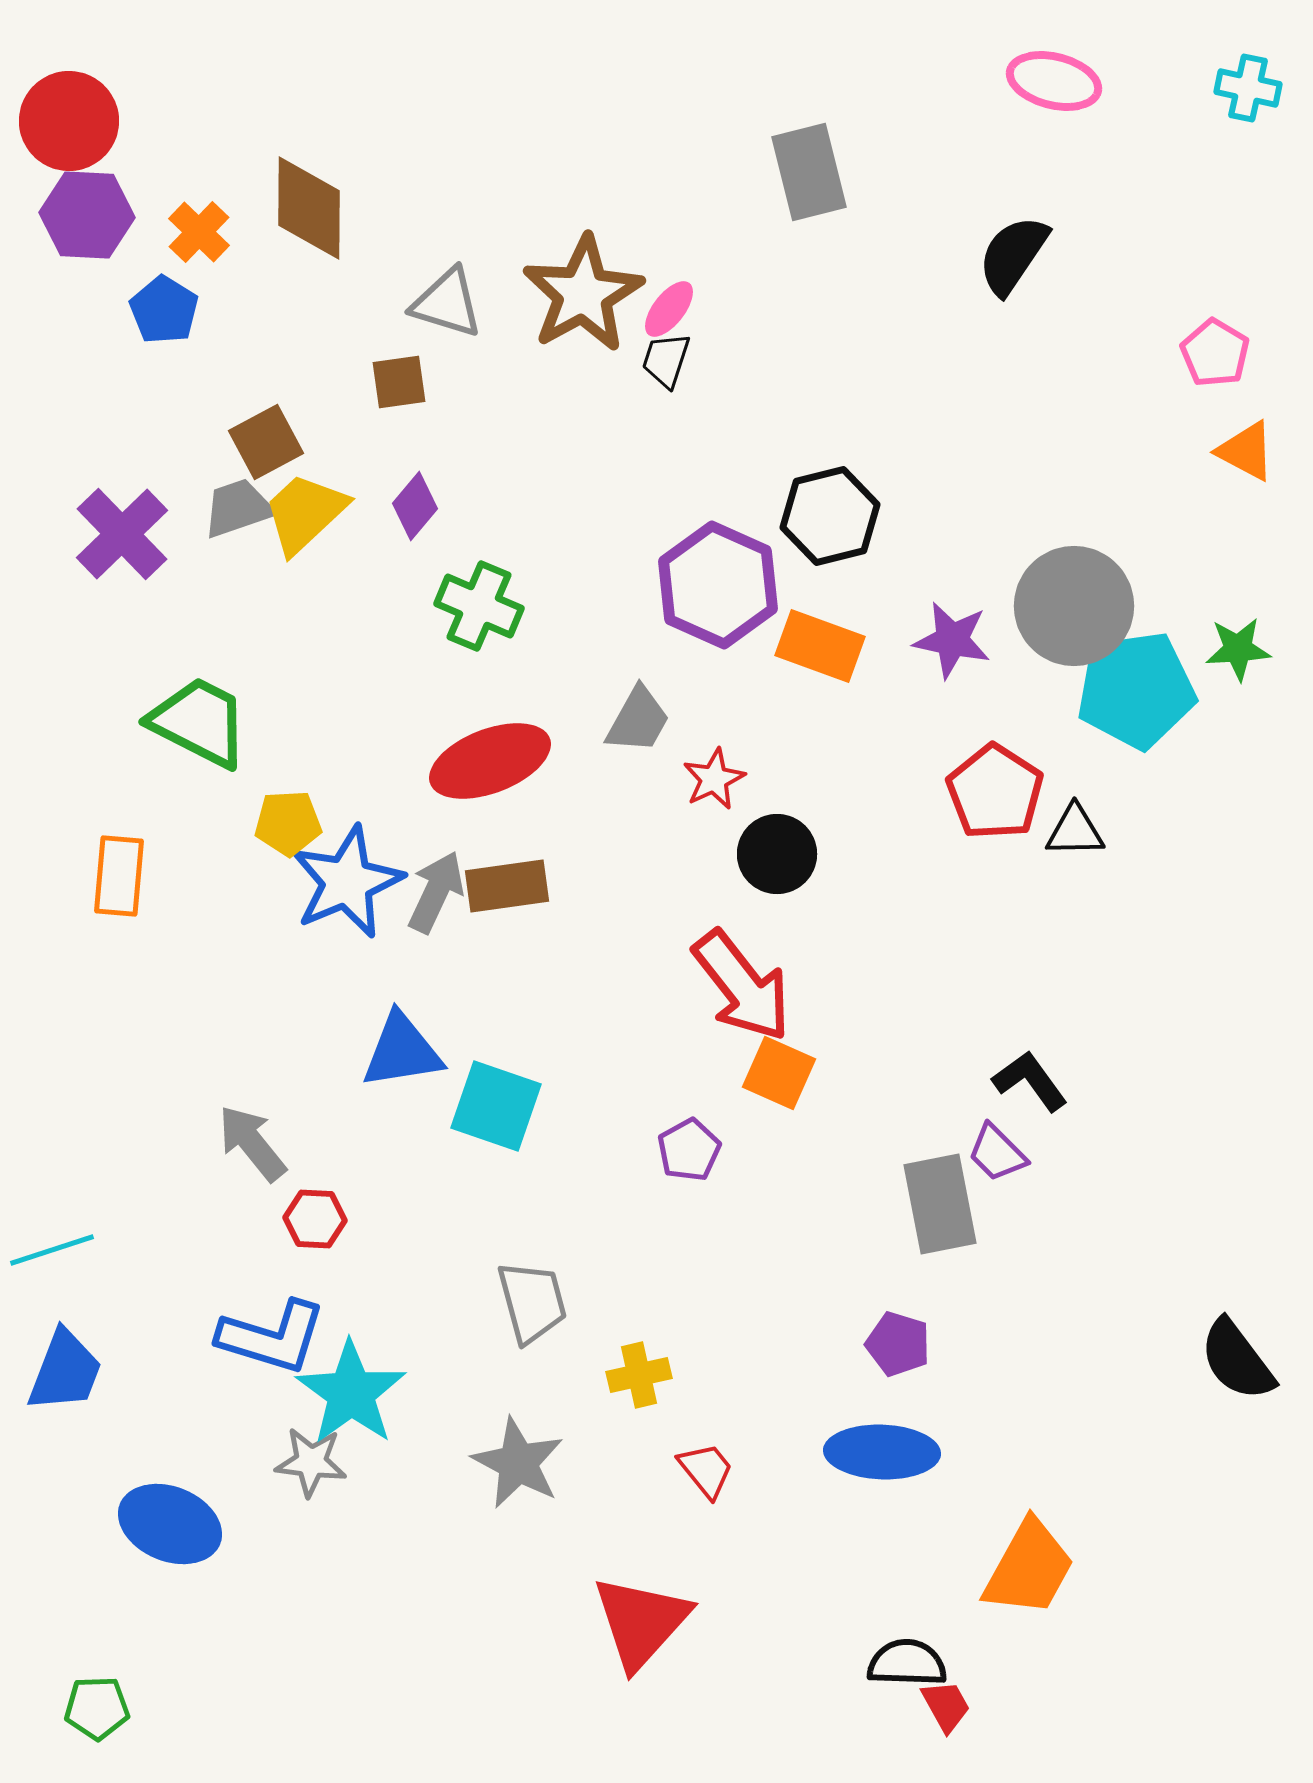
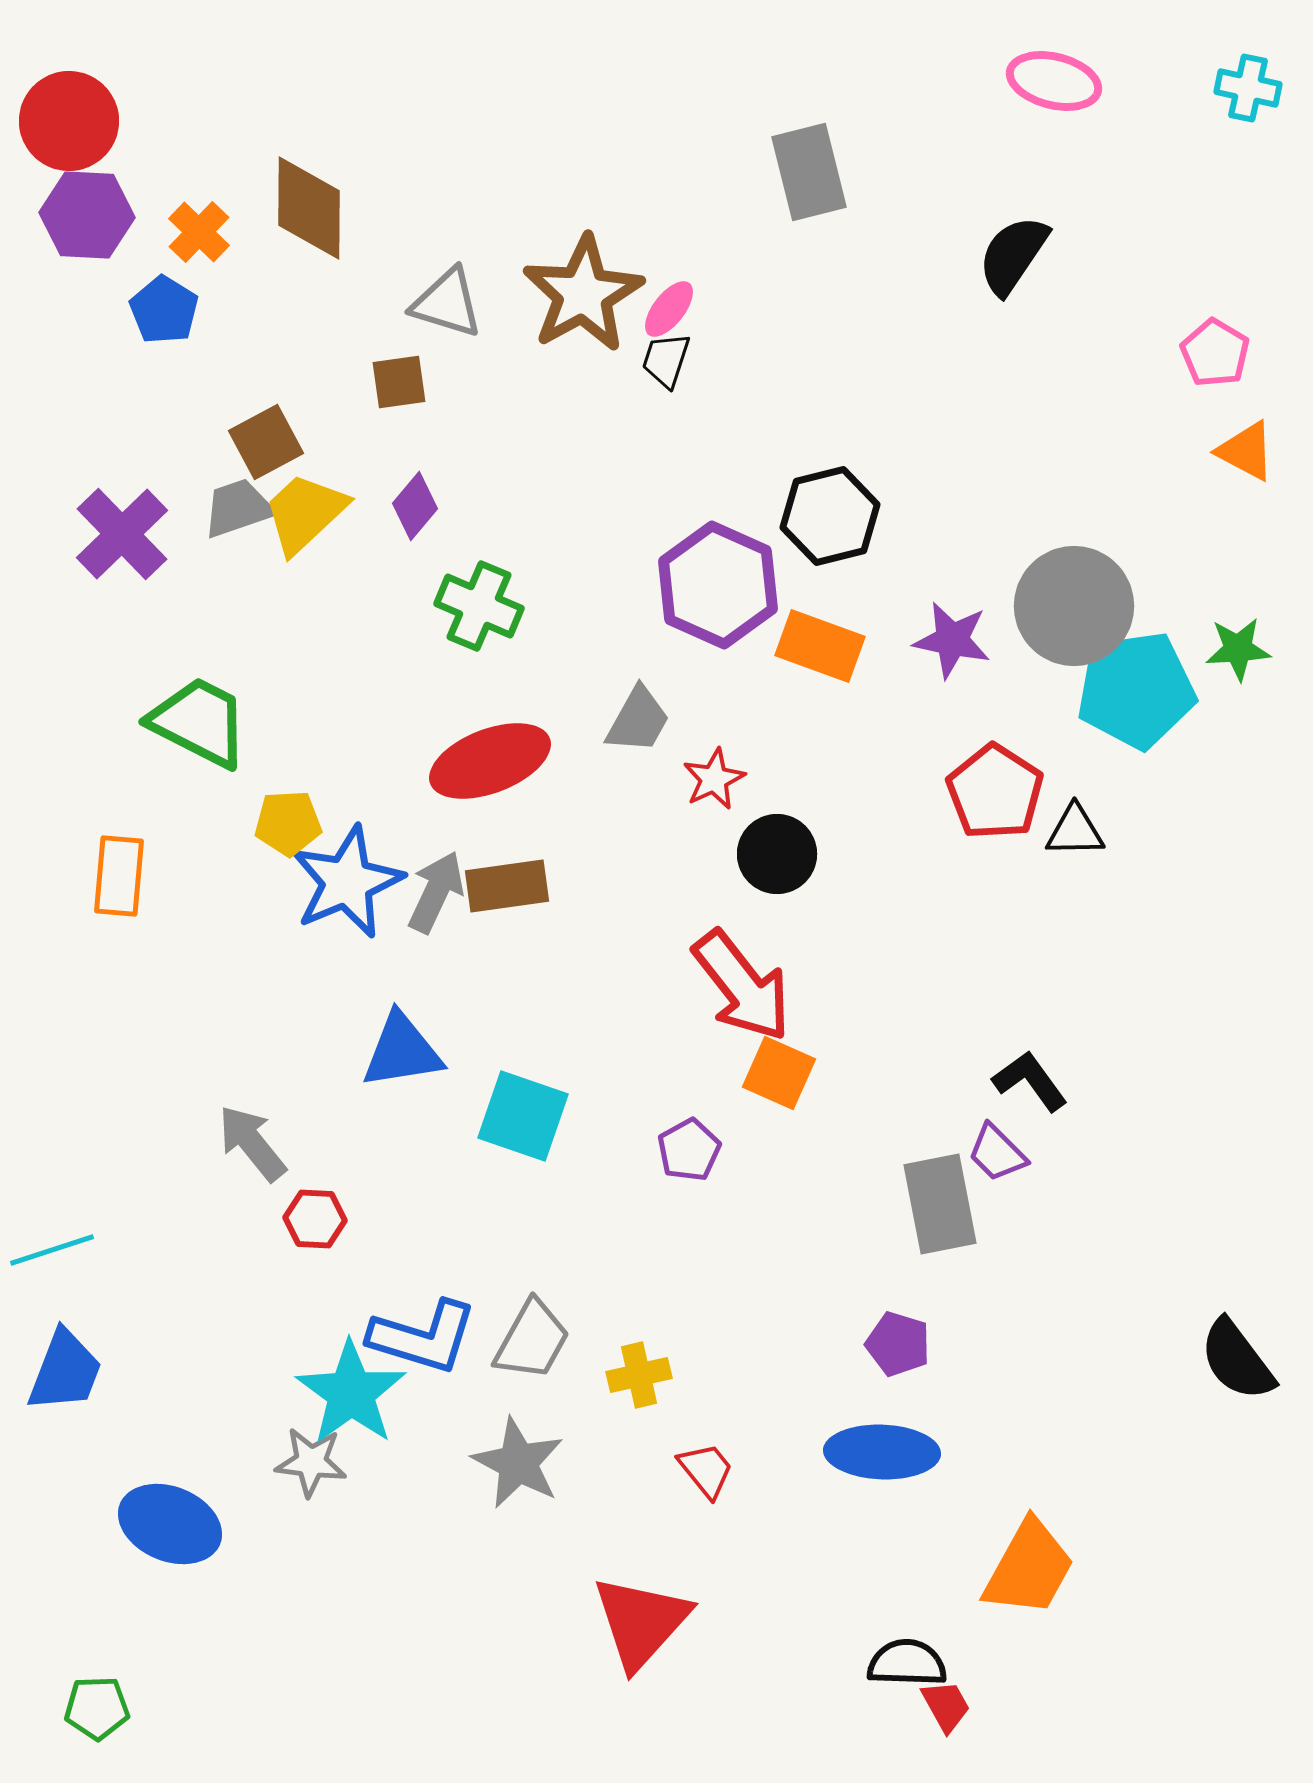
cyan square at (496, 1106): moved 27 px right, 10 px down
gray trapezoid at (532, 1302): moved 38 px down; rotated 44 degrees clockwise
blue L-shape at (272, 1337): moved 151 px right
